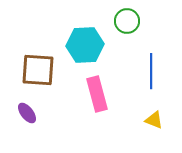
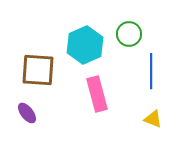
green circle: moved 2 px right, 13 px down
cyan hexagon: rotated 21 degrees counterclockwise
yellow triangle: moved 1 px left, 1 px up
